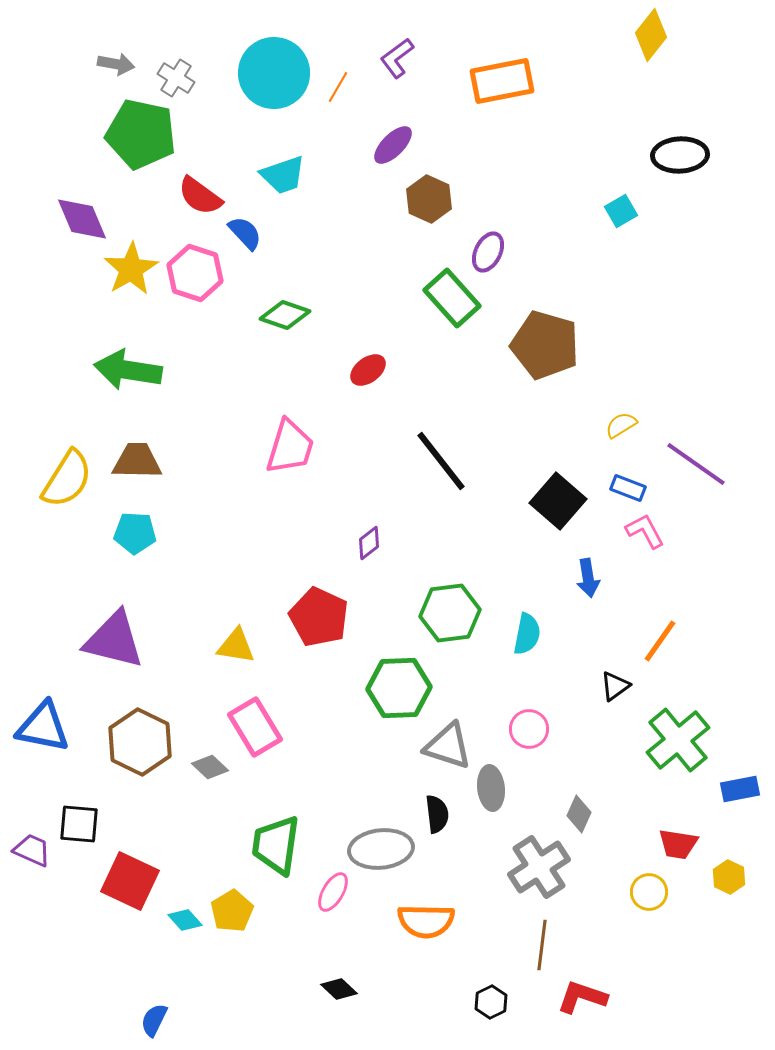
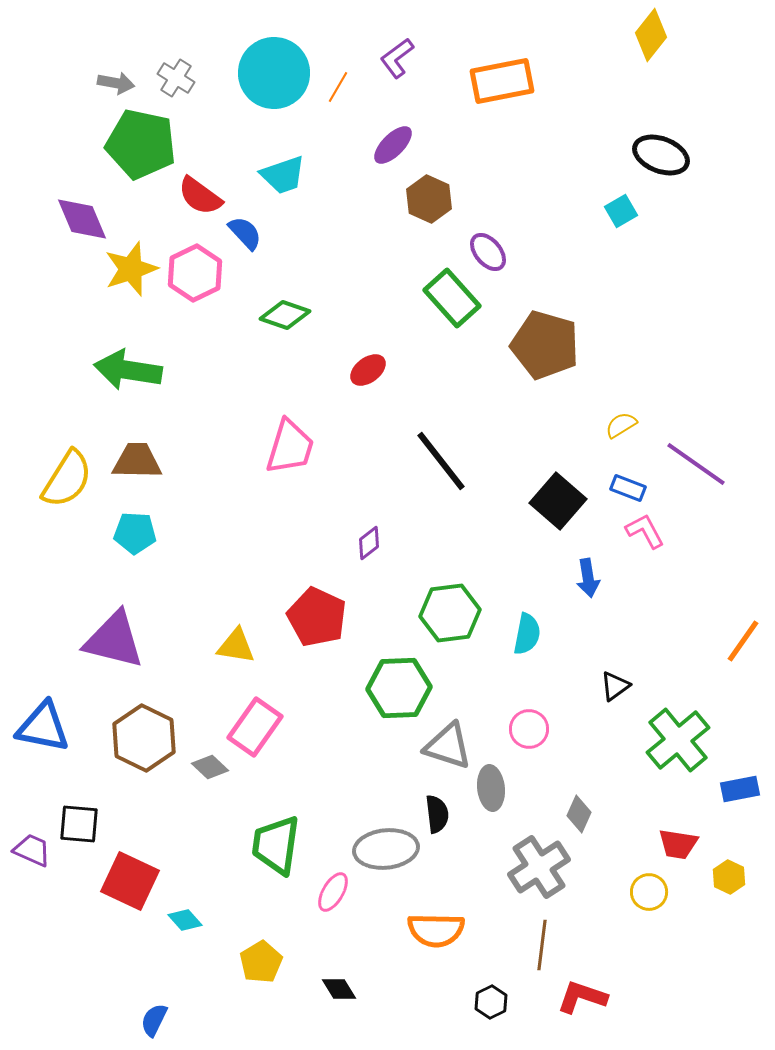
gray arrow at (116, 64): moved 19 px down
green pentagon at (141, 134): moved 10 px down
black ellipse at (680, 155): moved 19 px left; rotated 24 degrees clockwise
purple ellipse at (488, 252): rotated 66 degrees counterclockwise
yellow star at (131, 269): rotated 12 degrees clockwise
pink hexagon at (195, 273): rotated 16 degrees clockwise
red pentagon at (319, 617): moved 2 px left
orange line at (660, 641): moved 83 px right
pink rectangle at (255, 727): rotated 66 degrees clockwise
brown hexagon at (140, 742): moved 4 px right, 4 px up
gray ellipse at (381, 849): moved 5 px right
yellow pentagon at (232, 911): moved 29 px right, 51 px down
orange semicircle at (426, 921): moved 10 px right, 9 px down
black diamond at (339, 989): rotated 15 degrees clockwise
